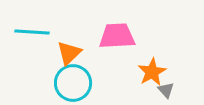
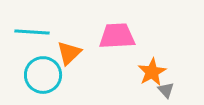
cyan circle: moved 30 px left, 8 px up
